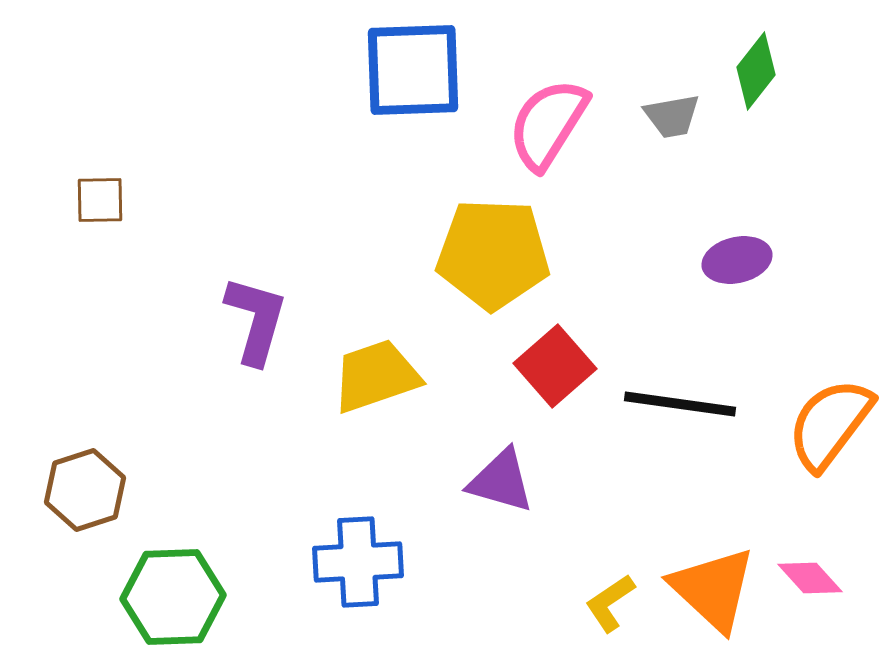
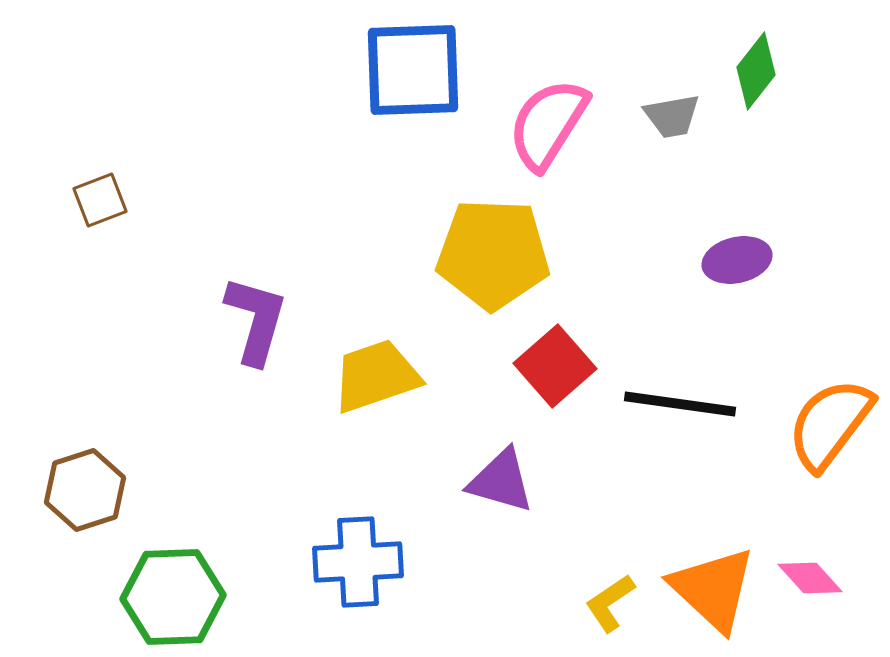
brown square: rotated 20 degrees counterclockwise
